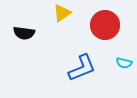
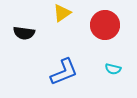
cyan semicircle: moved 11 px left, 6 px down
blue L-shape: moved 18 px left, 4 px down
